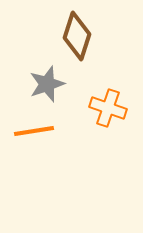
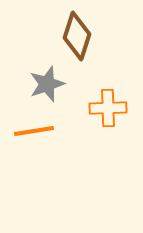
orange cross: rotated 21 degrees counterclockwise
